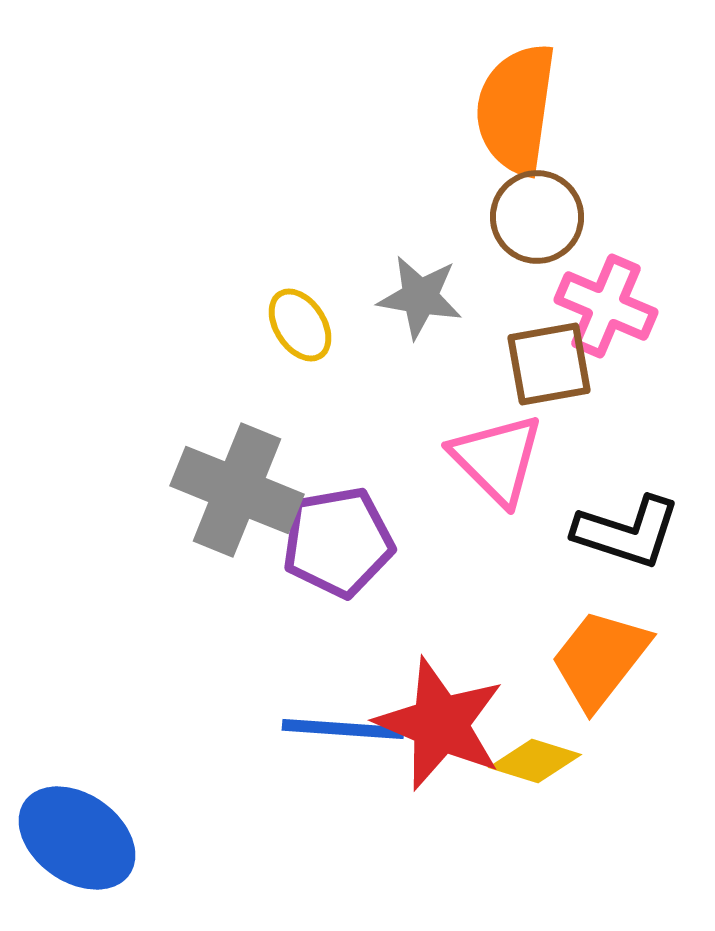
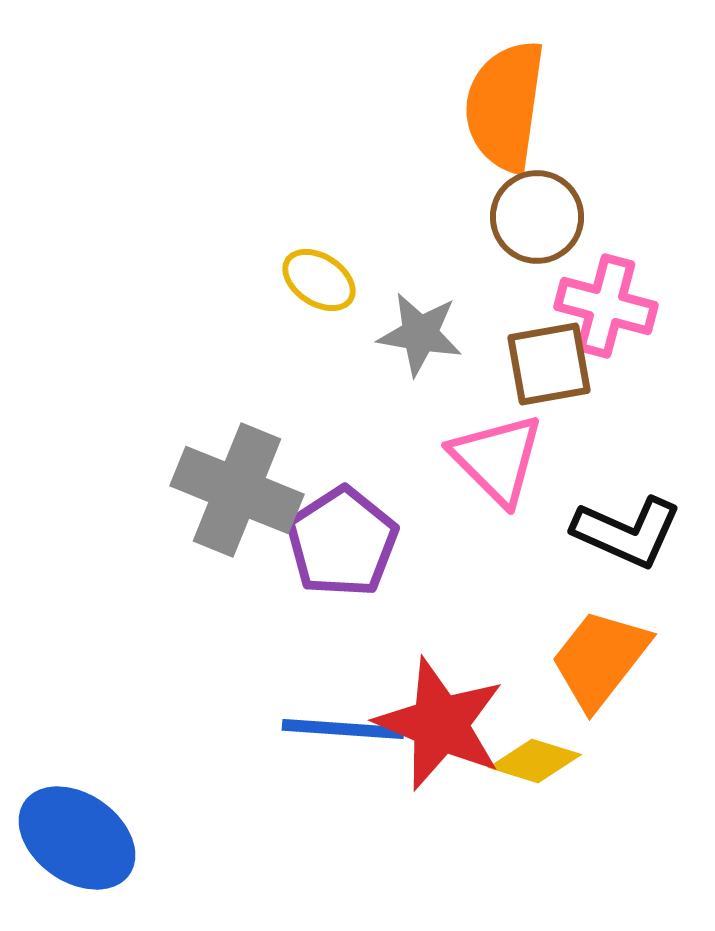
orange semicircle: moved 11 px left, 3 px up
gray star: moved 37 px down
pink cross: rotated 8 degrees counterclockwise
yellow ellipse: moved 19 px right, 45 px up; rotated 24 degrees counterclockwise
black L-shape: rotated 6 degrees clockwise
purple pentagon: moved 4 px right; rotated 23 degrees counterclockwise
